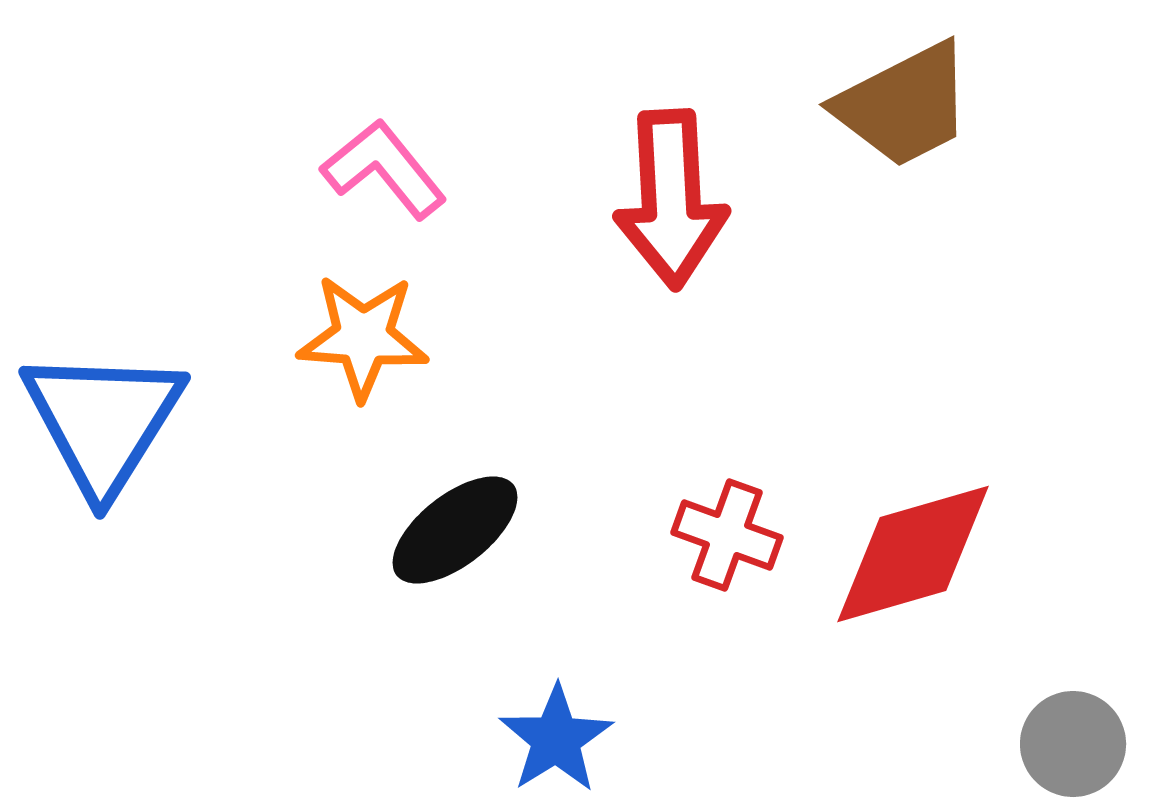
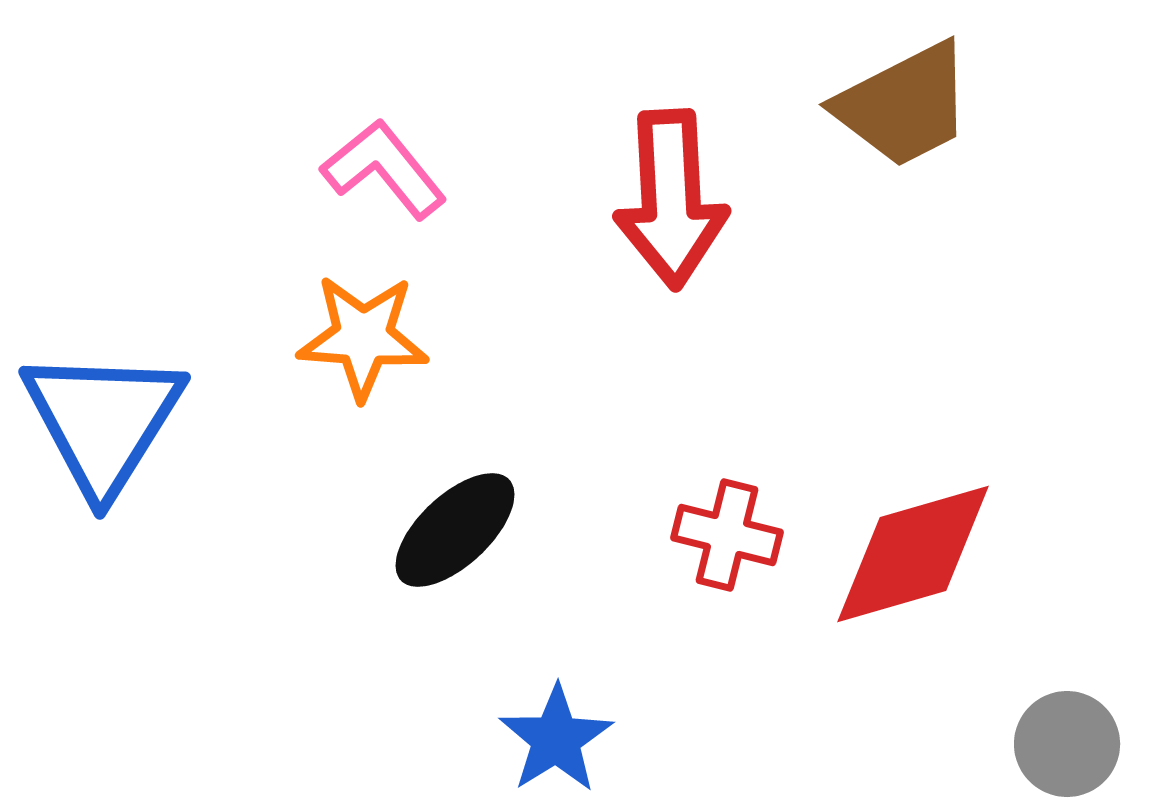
black ellipse: rotated 5 degrees counterclockwise
red cross: rotated 6 degrees counterclockwise
gray circle: moved 6 px left
